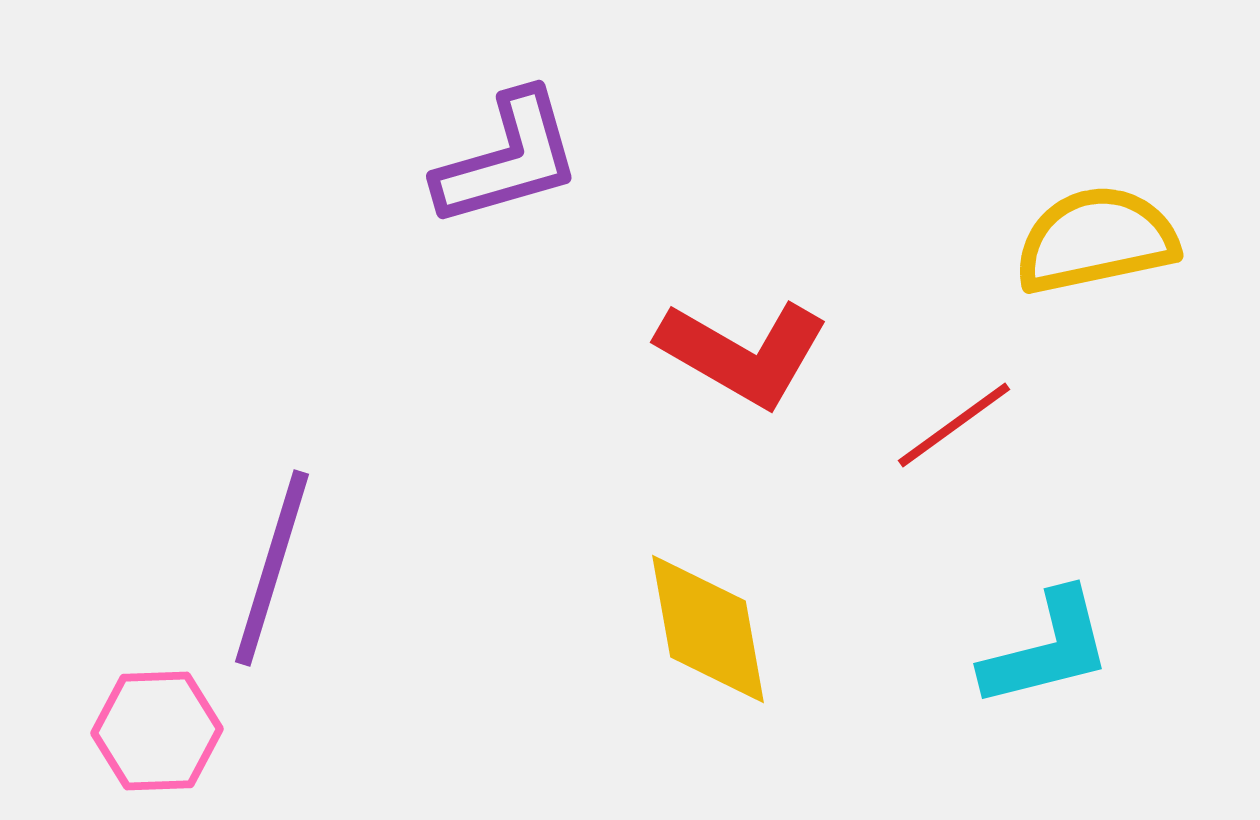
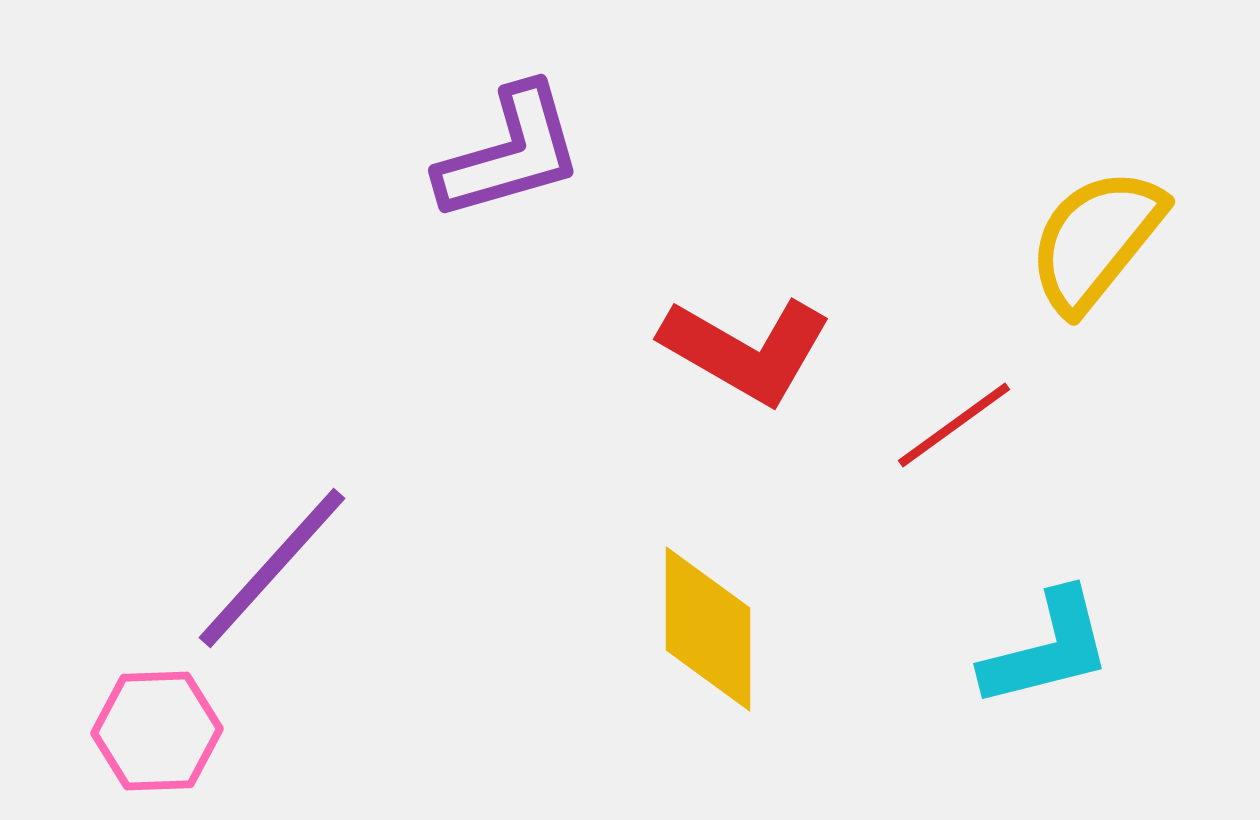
purple L-shape: moved 2 px right, 6 px up
yellow semicircle: rotated 39 degrees counterclockwise
red L-shape: moved 3 px right, 3 px up
purple line: rotated 25 degrees clockwise
yellow diamond: rotated 10 degrees clockwise
